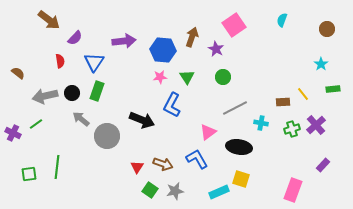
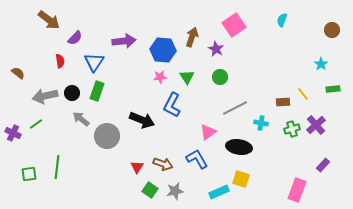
brown circle at (327, 29): moved 5 px right, 1 px down
green circle at (223, 77): moved 3 px left
pink rectangle at (293, 190): moved 4 px right
